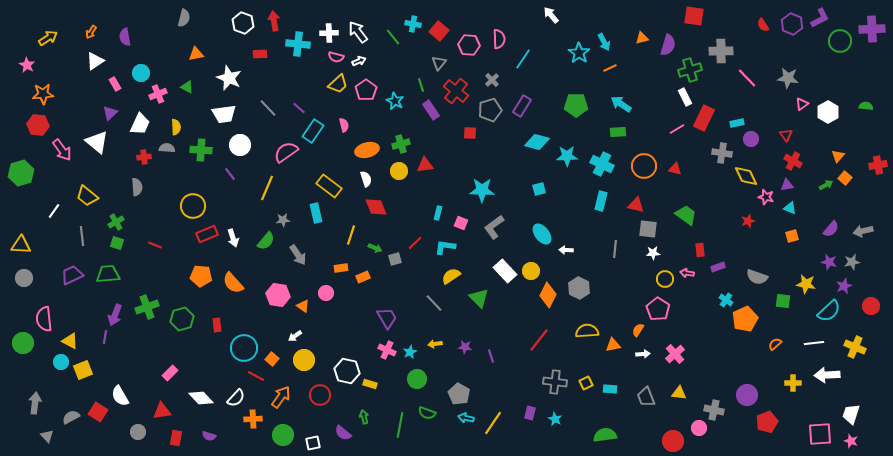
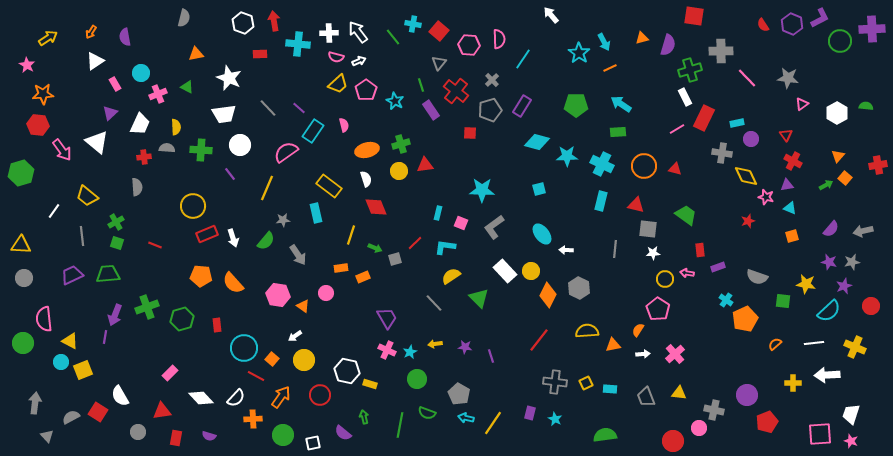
white hexagon at (828, 112): moved 9 px right, 1 px down
